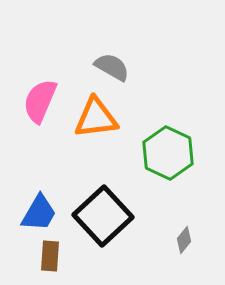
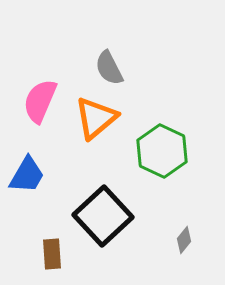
gray semicircle: moved 3 px left, 1 px down; rotated 147 degrees counterclockwise
orange triangle: rotated 33 degrees counterclockwise
green hexagon: moved 6 px left, 2 px up
blue trapezoid: moved 12 px left, 38 px up
brown rectangle: moved 2 px right, 2 px up; rotated 8 degrees counterclockwise
